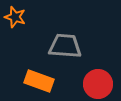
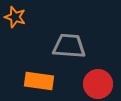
gray trapezoid: moved 4 px right
orange rectangle: rotated 12 degrees counterclockwise
